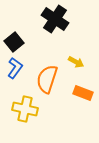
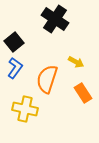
orange rectangle: rotated 36 degrees clockwise
